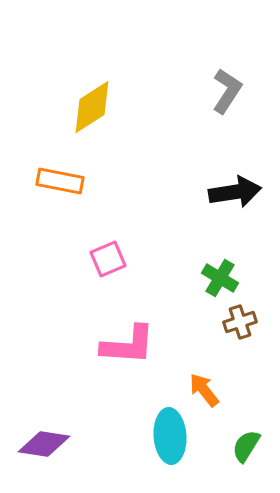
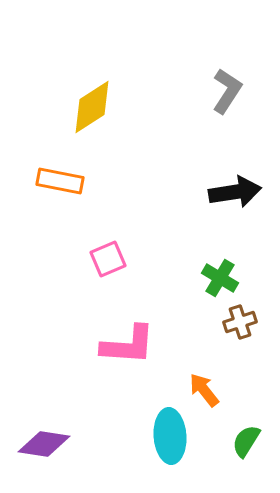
green semicircle: moved 5 px up
